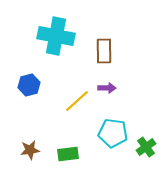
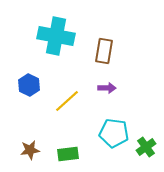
brown rectangle: rotated 10 degrees clockwise
blue hexagon: rotated 20 degrees counterclockwise
yellow line: moved 10 px left
cyan pentagon: moved 1 px right
